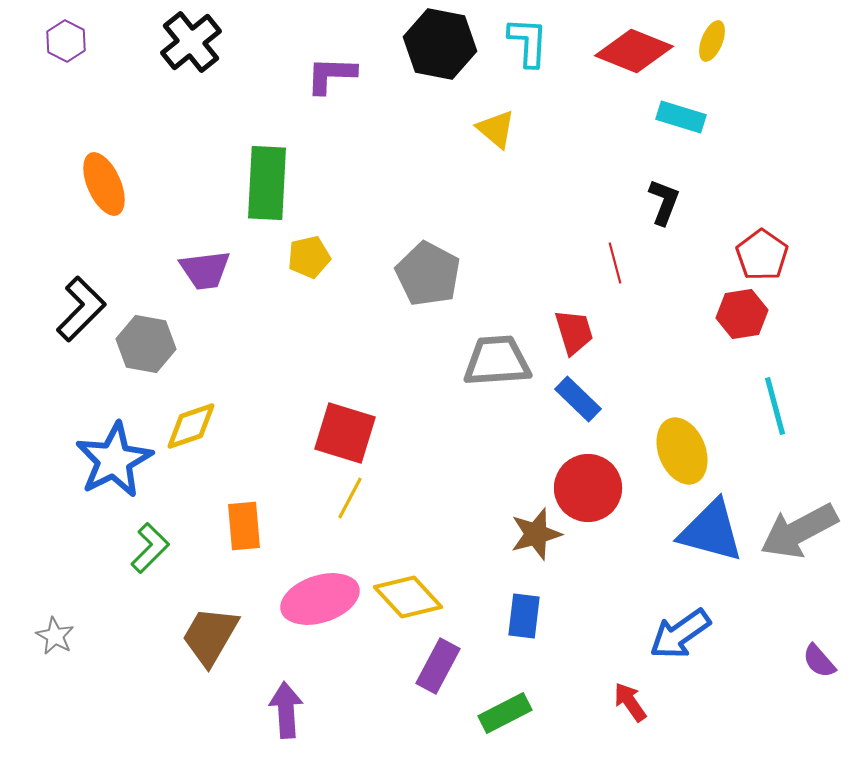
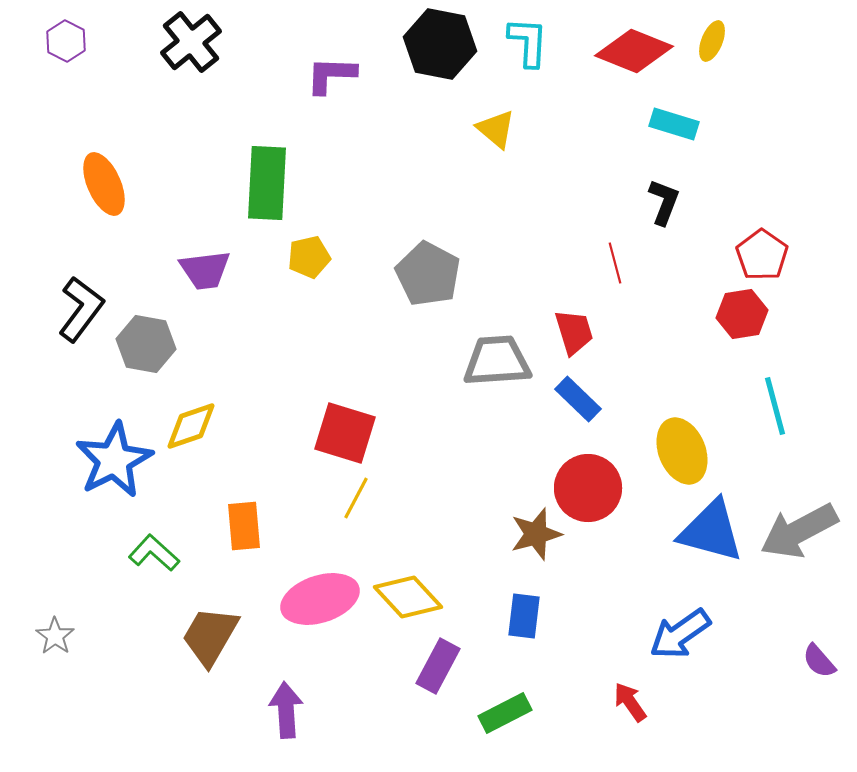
cyan rectangle at (681, 117): moved 7 px left, 7 px down
black L-shape at (81, 309): rotated 8 degrees counterclockwise
yellow line at (350, 498): moved 6 px right
green L-shape at (150, 548): moved 4 px right, 5 px down; rotated 93 degrees counterclockwise
gray star at (55, 636): rotated 6 degrees clockwise
